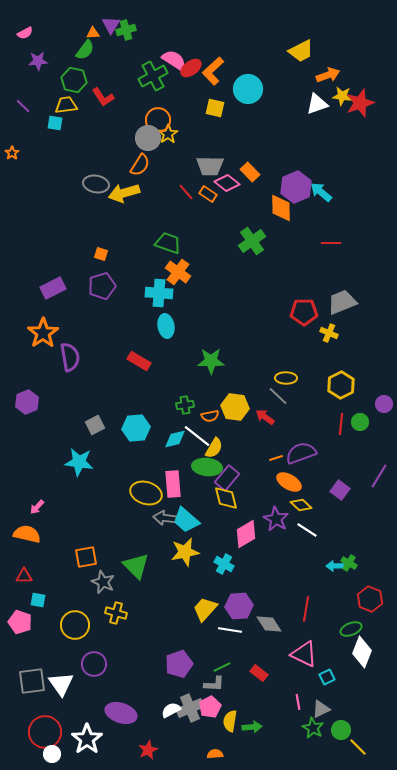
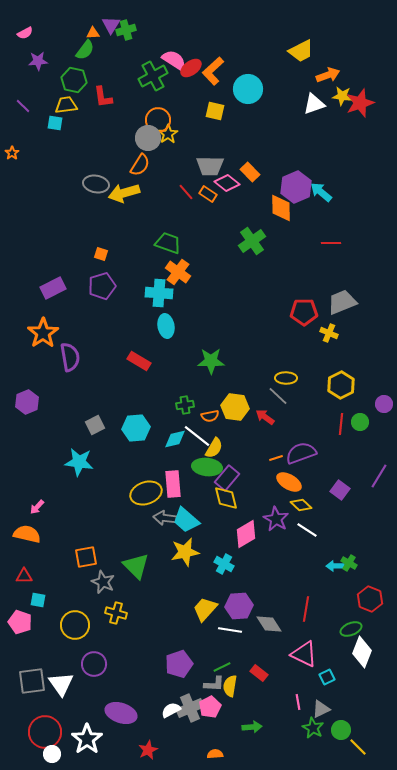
red L-shape at (103, 97): rotated 25 degrees clockwise
white triangle at (317, 104): moved 3 px left
yellow square at (215, 108): moved 3 px down
yellow ellipse at (146, 493): rotated 36 degrees counterclockwise
yellow semicircle at (230, 721): moved 35 px up
